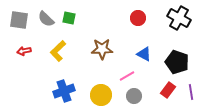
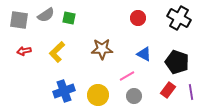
gray semicircle: moved 4 px up; rotated 78 degrees counterclockwise
yellow L-shape: moved 1 px left, 1 px down
yellow circle: moved 3 px left
